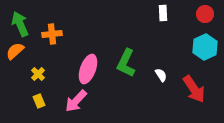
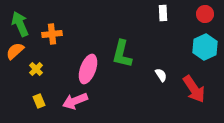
green L-shape: moved 4 px left, 9 px up; rotated 12 degrees counterclockwise
yellow cross: moved 2 px left, 5 px up
pink arrow: moved 1 px left; rotated 25 degrees clockwise
